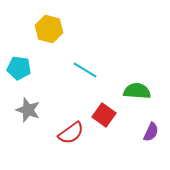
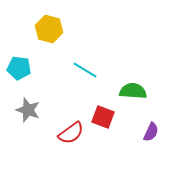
green semicircle: moved 4 px left
red square: moved 1 px left, 2 px down; rotated 15 degrees counterclockwise
